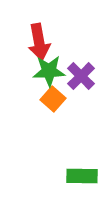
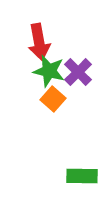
green star: rotated 16 degrees clockwise
purple cross: moved 3 px left, 4 px up
